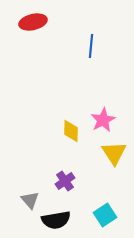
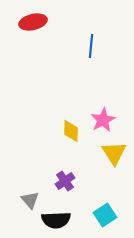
black semicircle: rotated 8 degrees clockwise
